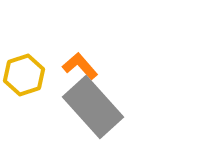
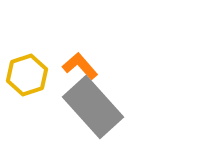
yellow hexagon: moved 3 px right
